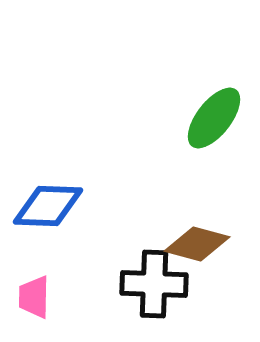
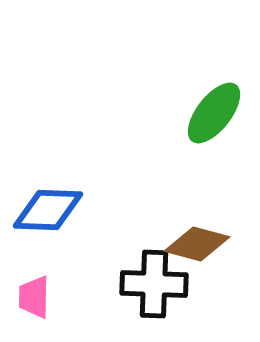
green ellipse: moved 5 px up
blue diamond: moved 4 px down
